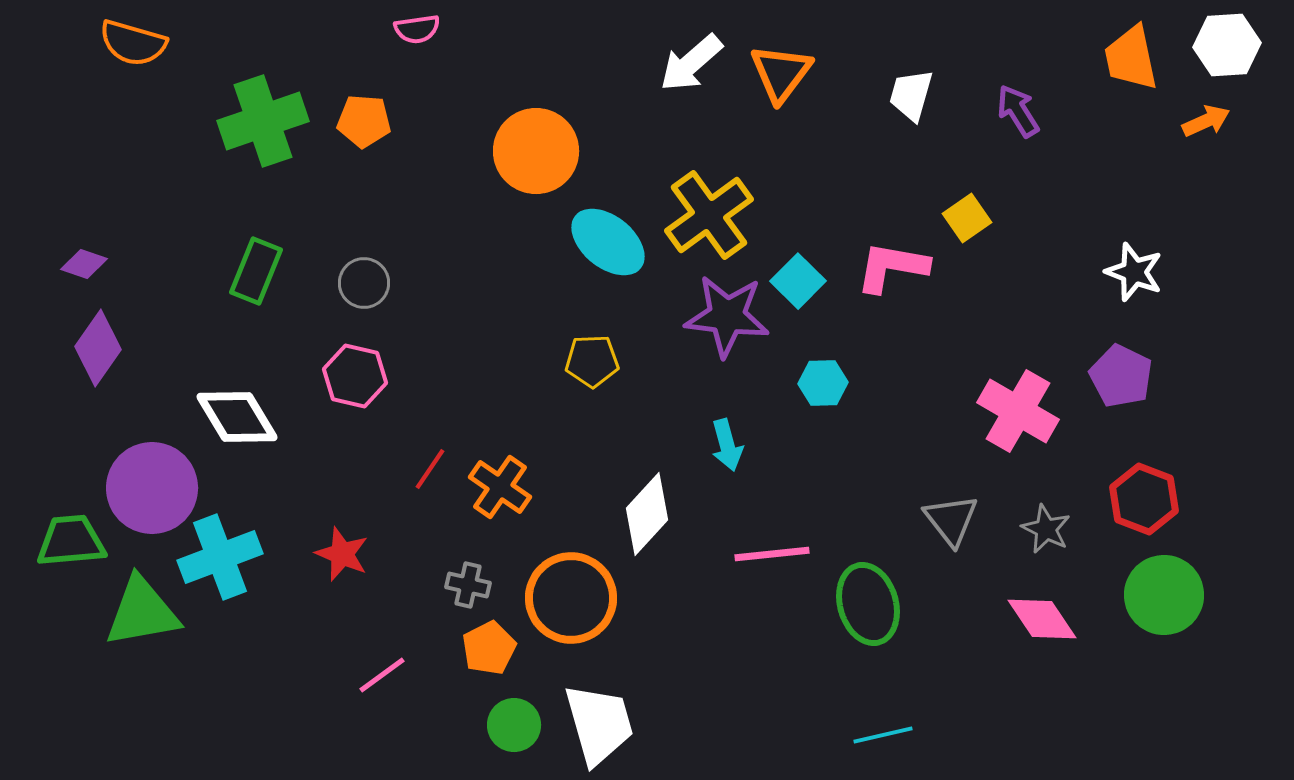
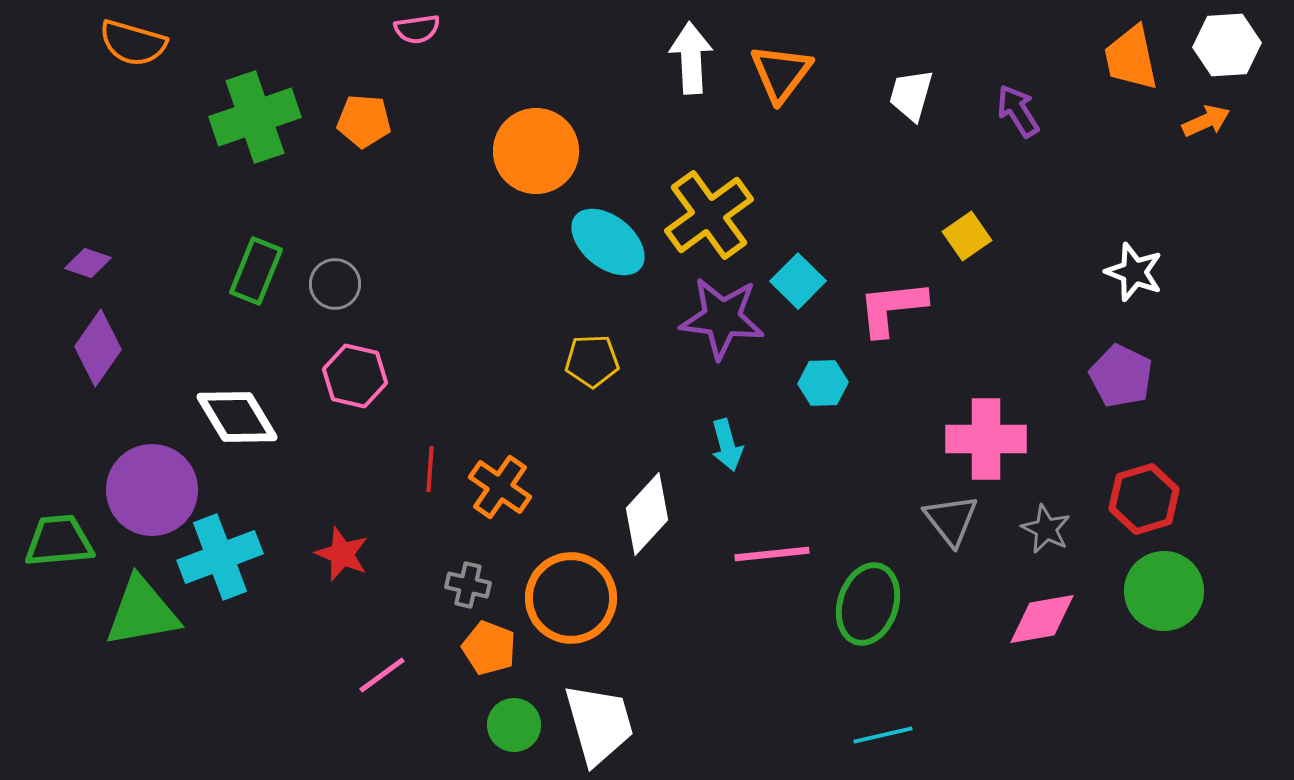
white arrow at (691, 63): moved 5 px up; rotated 128 degrees clockwise
green cross at (263, 121): moved 8 px left, 4 px up
yellow square at (967, 218): moved 18 px down
purple diamond at (84, 264): moved 4 px right, 1 px up
pink L-shape at (892, 267): moved 41 px down; rotated 16 degrees counterclockwise
gray circle at (364, 283): moved 29 px left, 1 px down
purple star at (727, 316): moved 5 px left, 2 px down
pink cross at (1018, 411): moved 32 px left, 28 px down; rotated 30 degrees counterclockwise
red line at (430, 469): rotated 30 degrees counterclockwise
purple circle at (152, 488): moved 2 px down
red hexagon at (1144, 499): rotated 22 degrees clockwise
green trapezoid at (71, 541): moved 12 px left
green circle at (1164, 595): moved 4 px up
green ellipse at (868, 604): rotated 34 degrees clockwise
pink diamond at (1042, 619): rotated 66 degrees counterclockwise
orange pentagon at (489, 648): rotated 24 degrees counterclockwise
